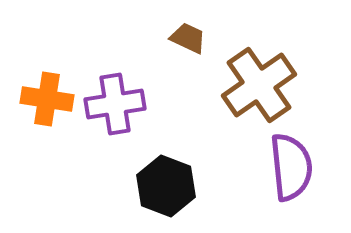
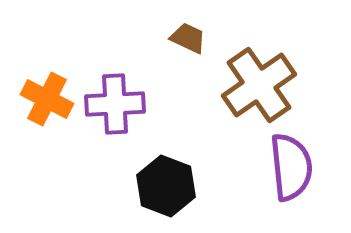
orange cross: rotated 18 degrees clockwise
purple cross: rotated 6 degrees clockwise
